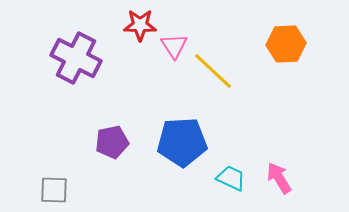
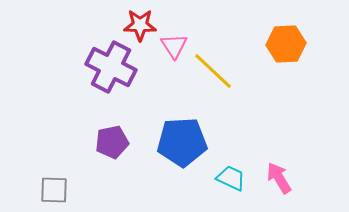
purple cross: moved 35 px right, 9 px down
